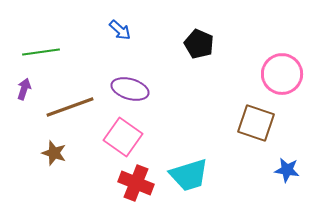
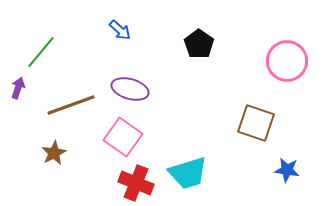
black pentagon: rotated 12 degrees clockwise
green line: rotated 42 degrees counterclockwise
pink circle: moved 5 px right, 13 px up
purple arrow: moved 6 px left, 1 px up
brown line: moved 1 px right, 2 px up
brown star: rotated 25 degrees clockwise
cyan trapezoid: moved 1 px left, 2 px up
